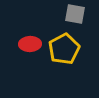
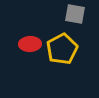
yellow pentagon: moved 2 px left
